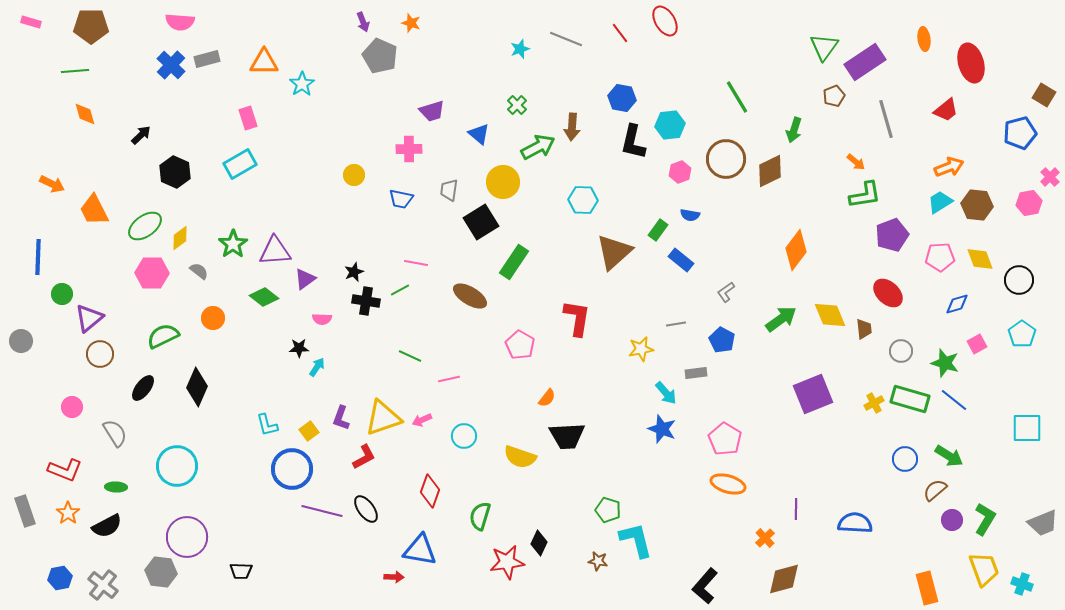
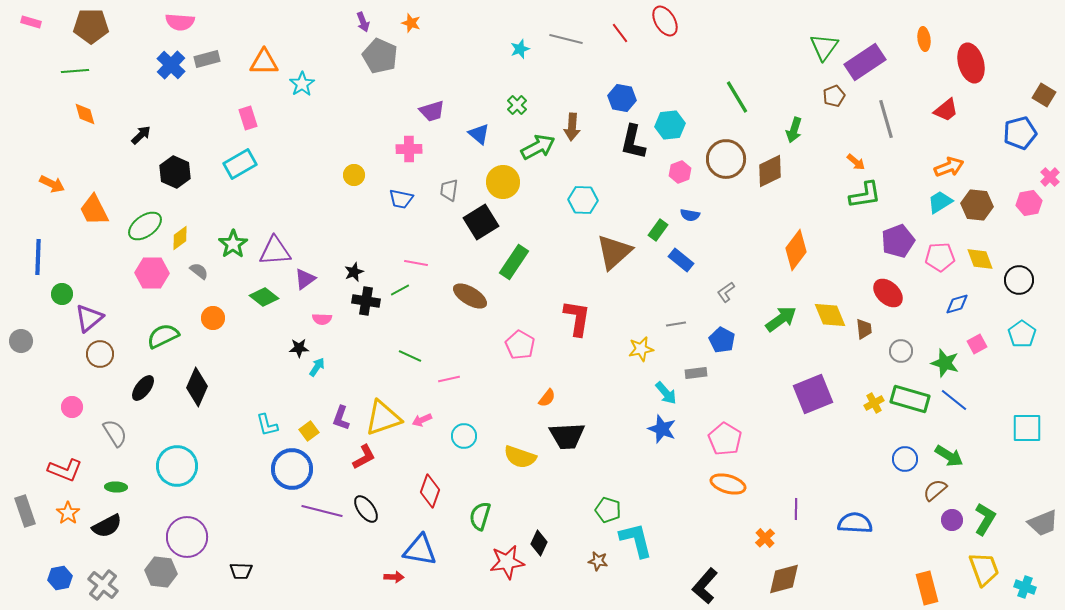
gray line at (566, 39): rotated 8 degrees counterclockwise
purple pentagon at (892, 235): moved 6 px right, 6 px down
cyan cross at (1022, 584): moved 3 px right, 3 px down
